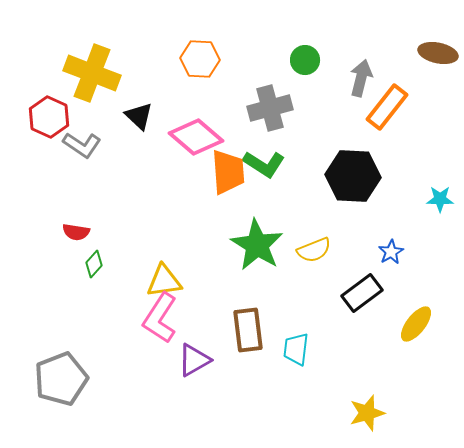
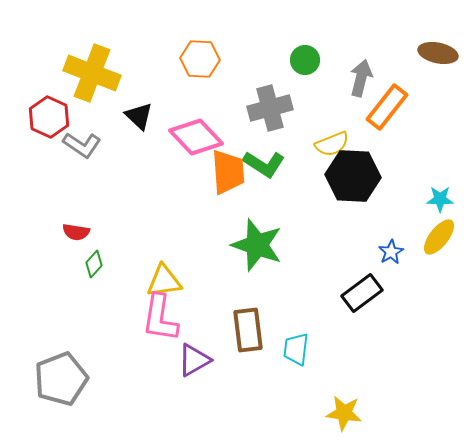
pink diamond: rotated 6 degrees clockwise
green star: rotated 12 degrees counterclockwise
yellow semicircle: moved 18 px right, 106 px up
pink L-shape: rotated 24 degrees counterclockwise
yellow ellipse: moved 23 px right, 87 px up
yellow star: moved 23 px left; rotated 24 degrees clockwise
